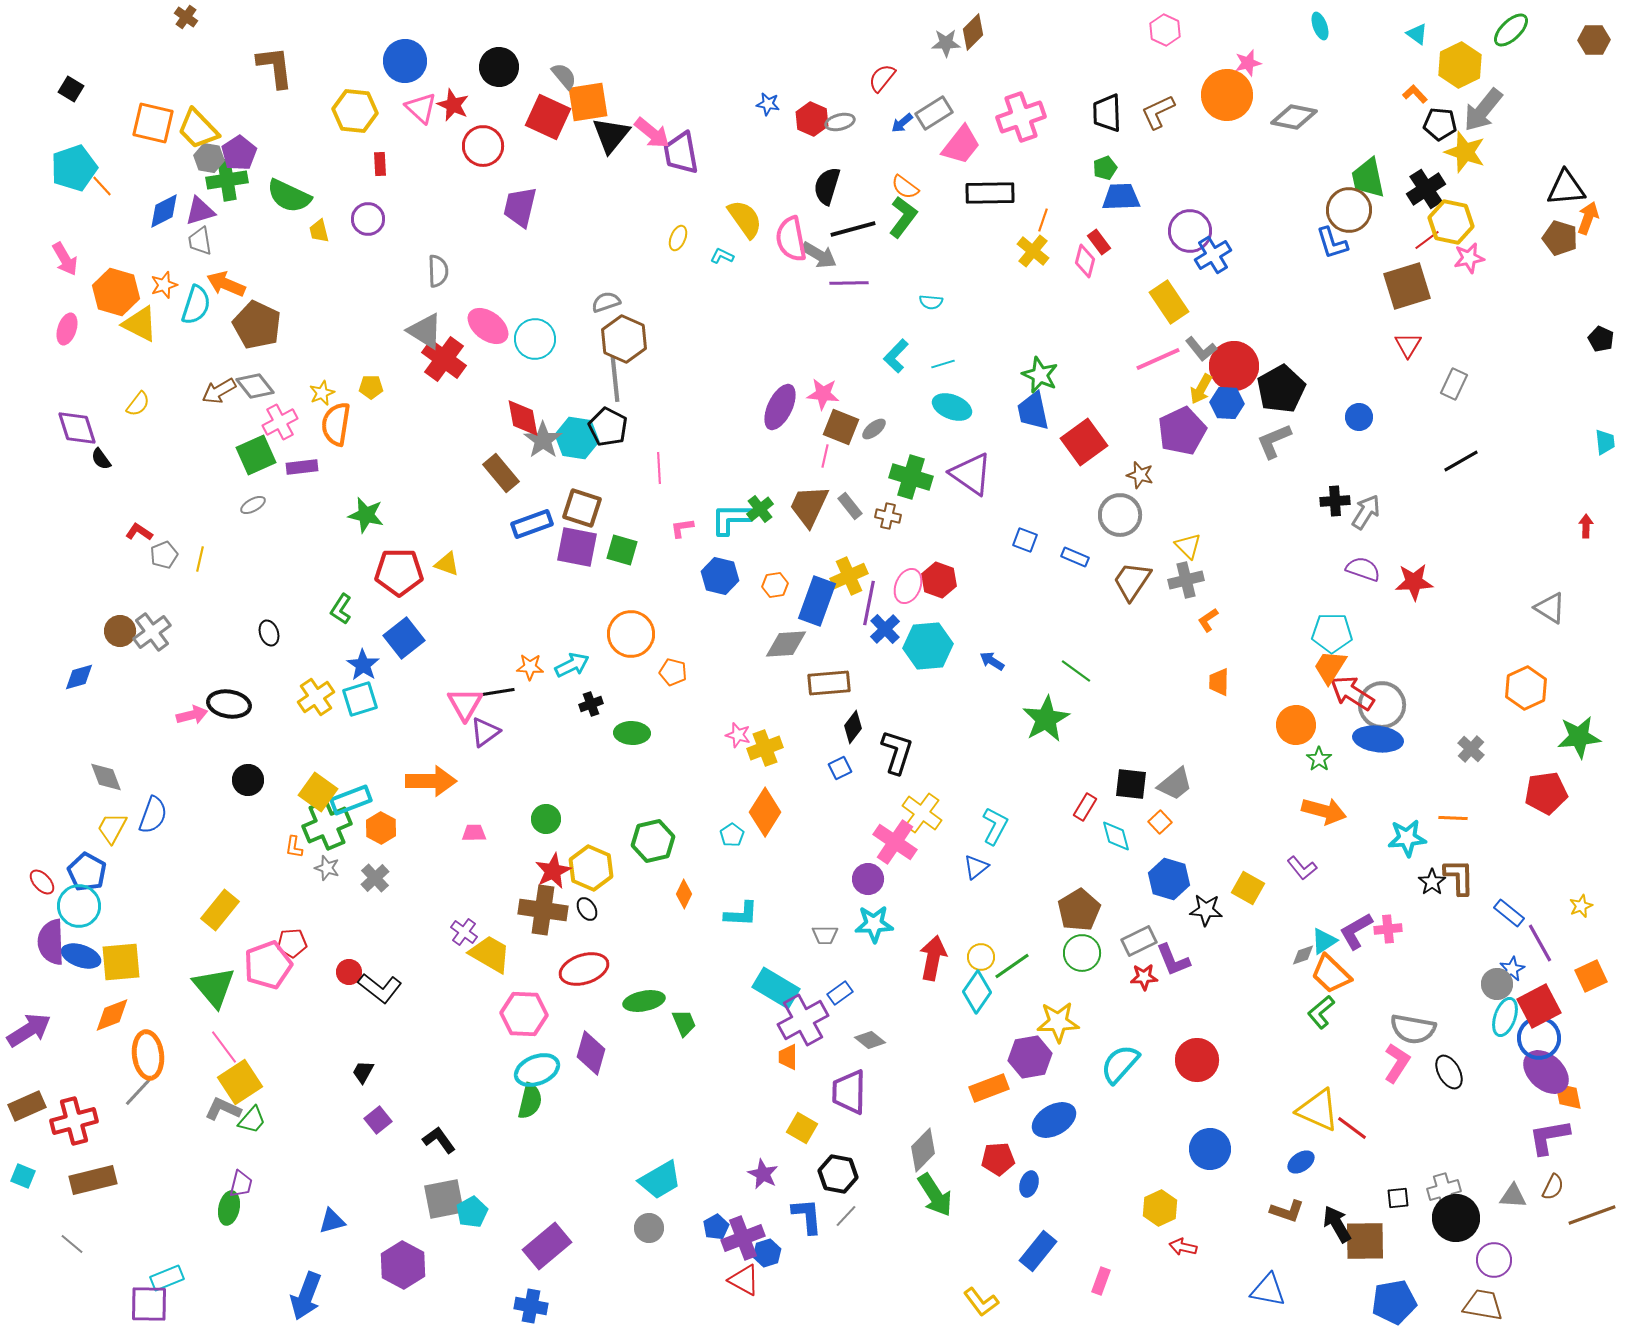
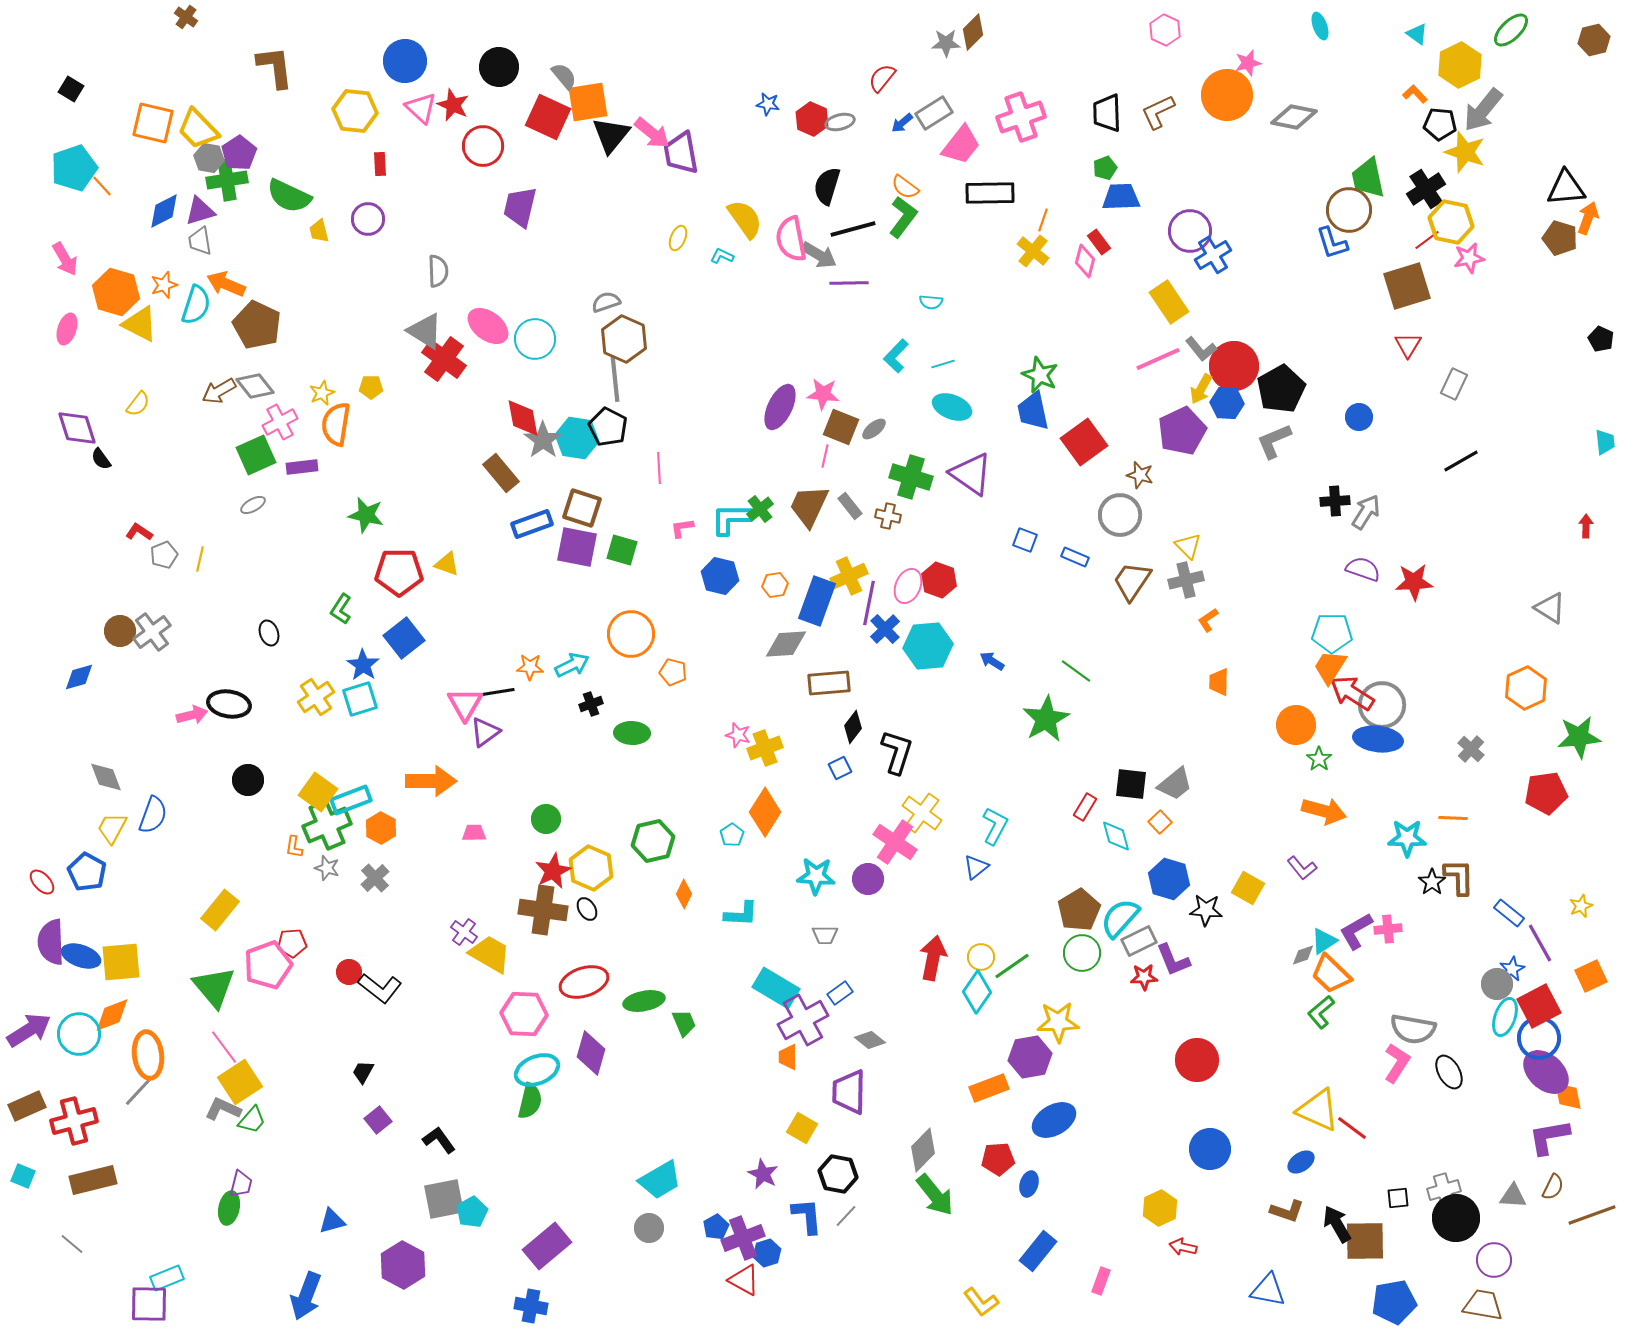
brown hexagon at (1594, 40): rotated 12 degrees counterclockwise
cyan star at (1407, 838): rotated 6 degrees clockwise
cyan circle at (79, 906): moved 128 px down
cyan star at (874, 924): moved 58 px left, 48 px up; rotated 6 degrees clockwise
red ellipse at (584, 969): moved 13 px down
cyan semicircle at (1120, 1064): moved 146 px up
green arrow at (935, 1195): rotated 6 degrees counterclockwise
